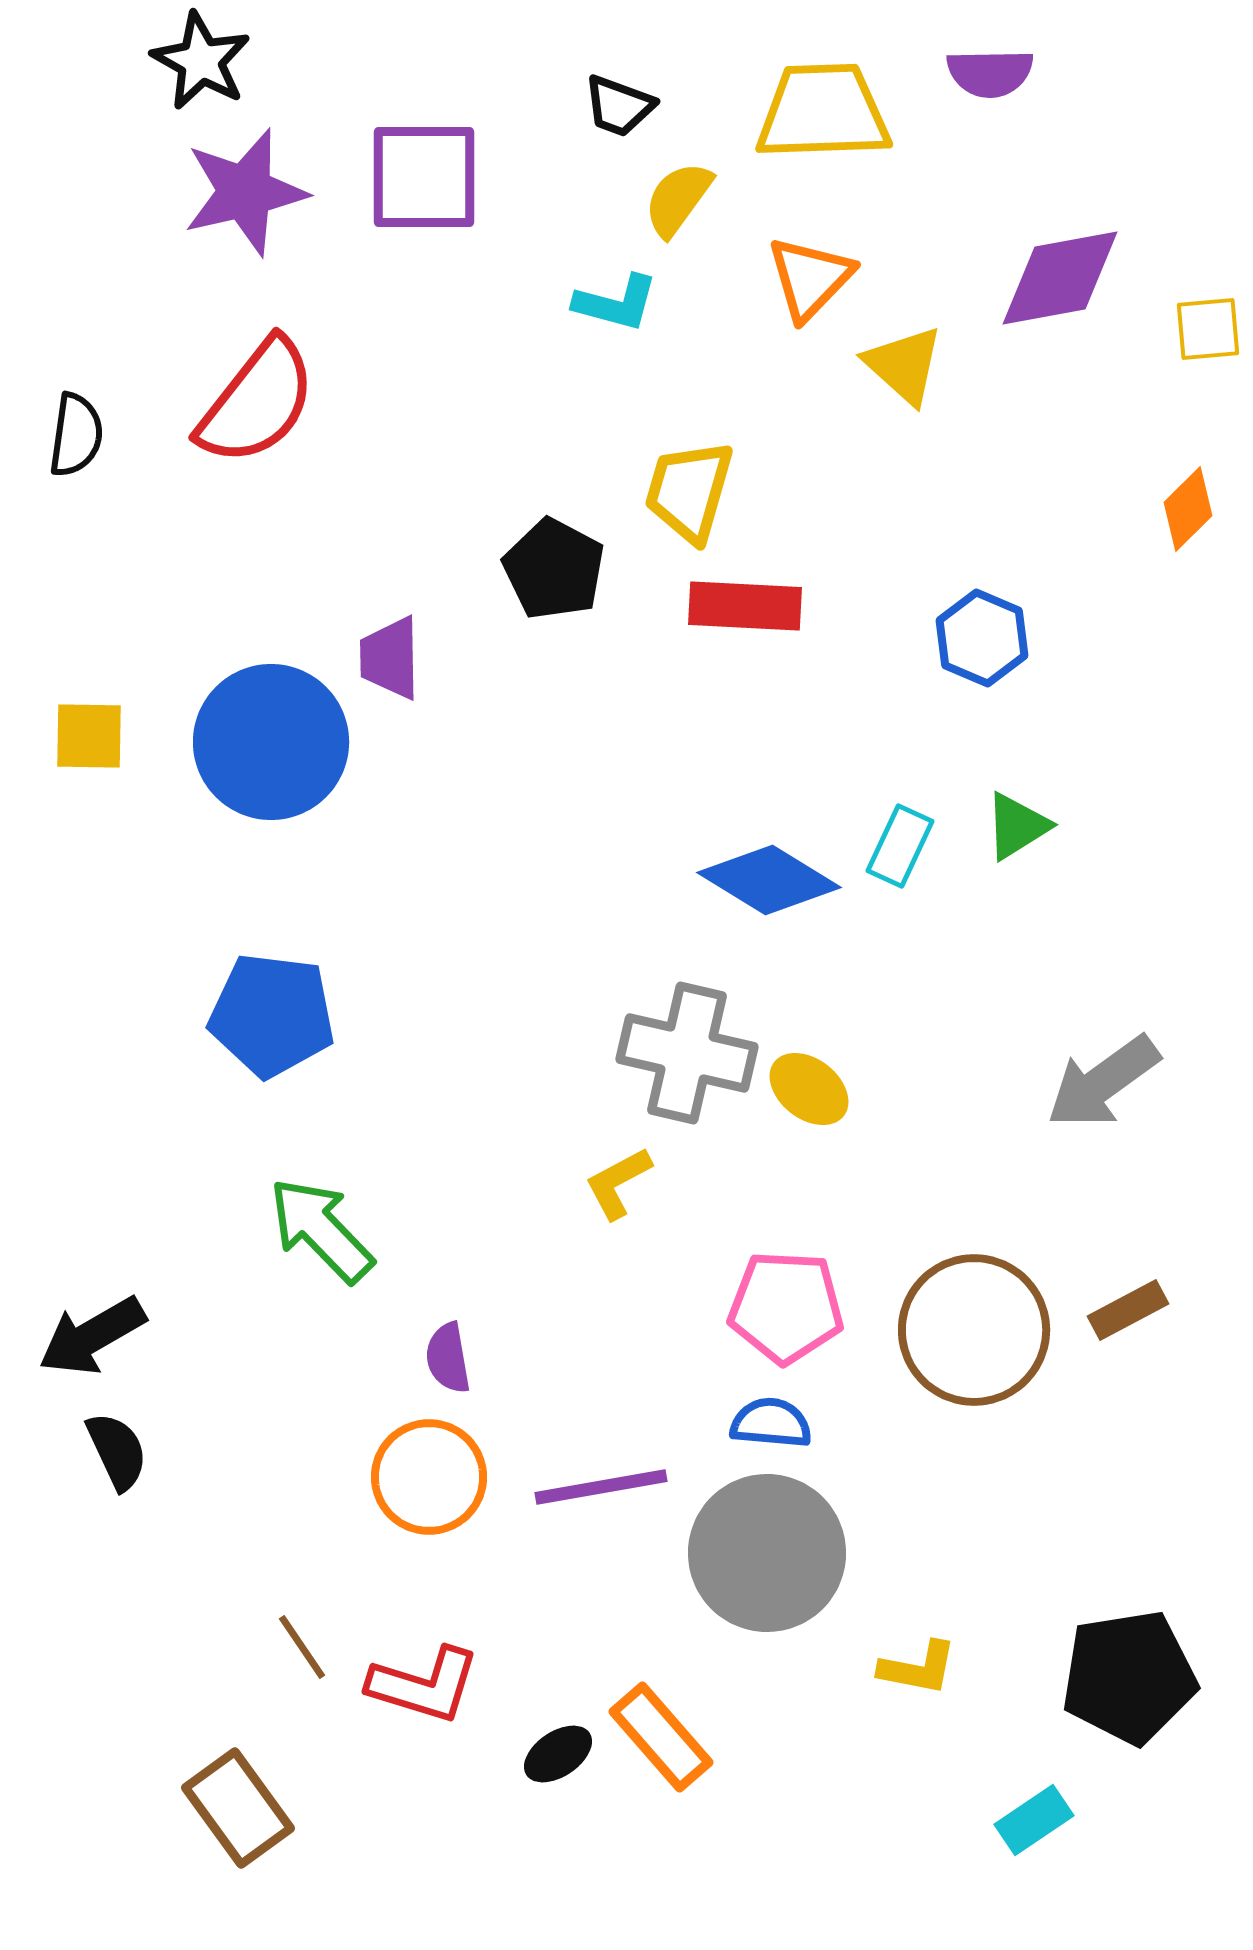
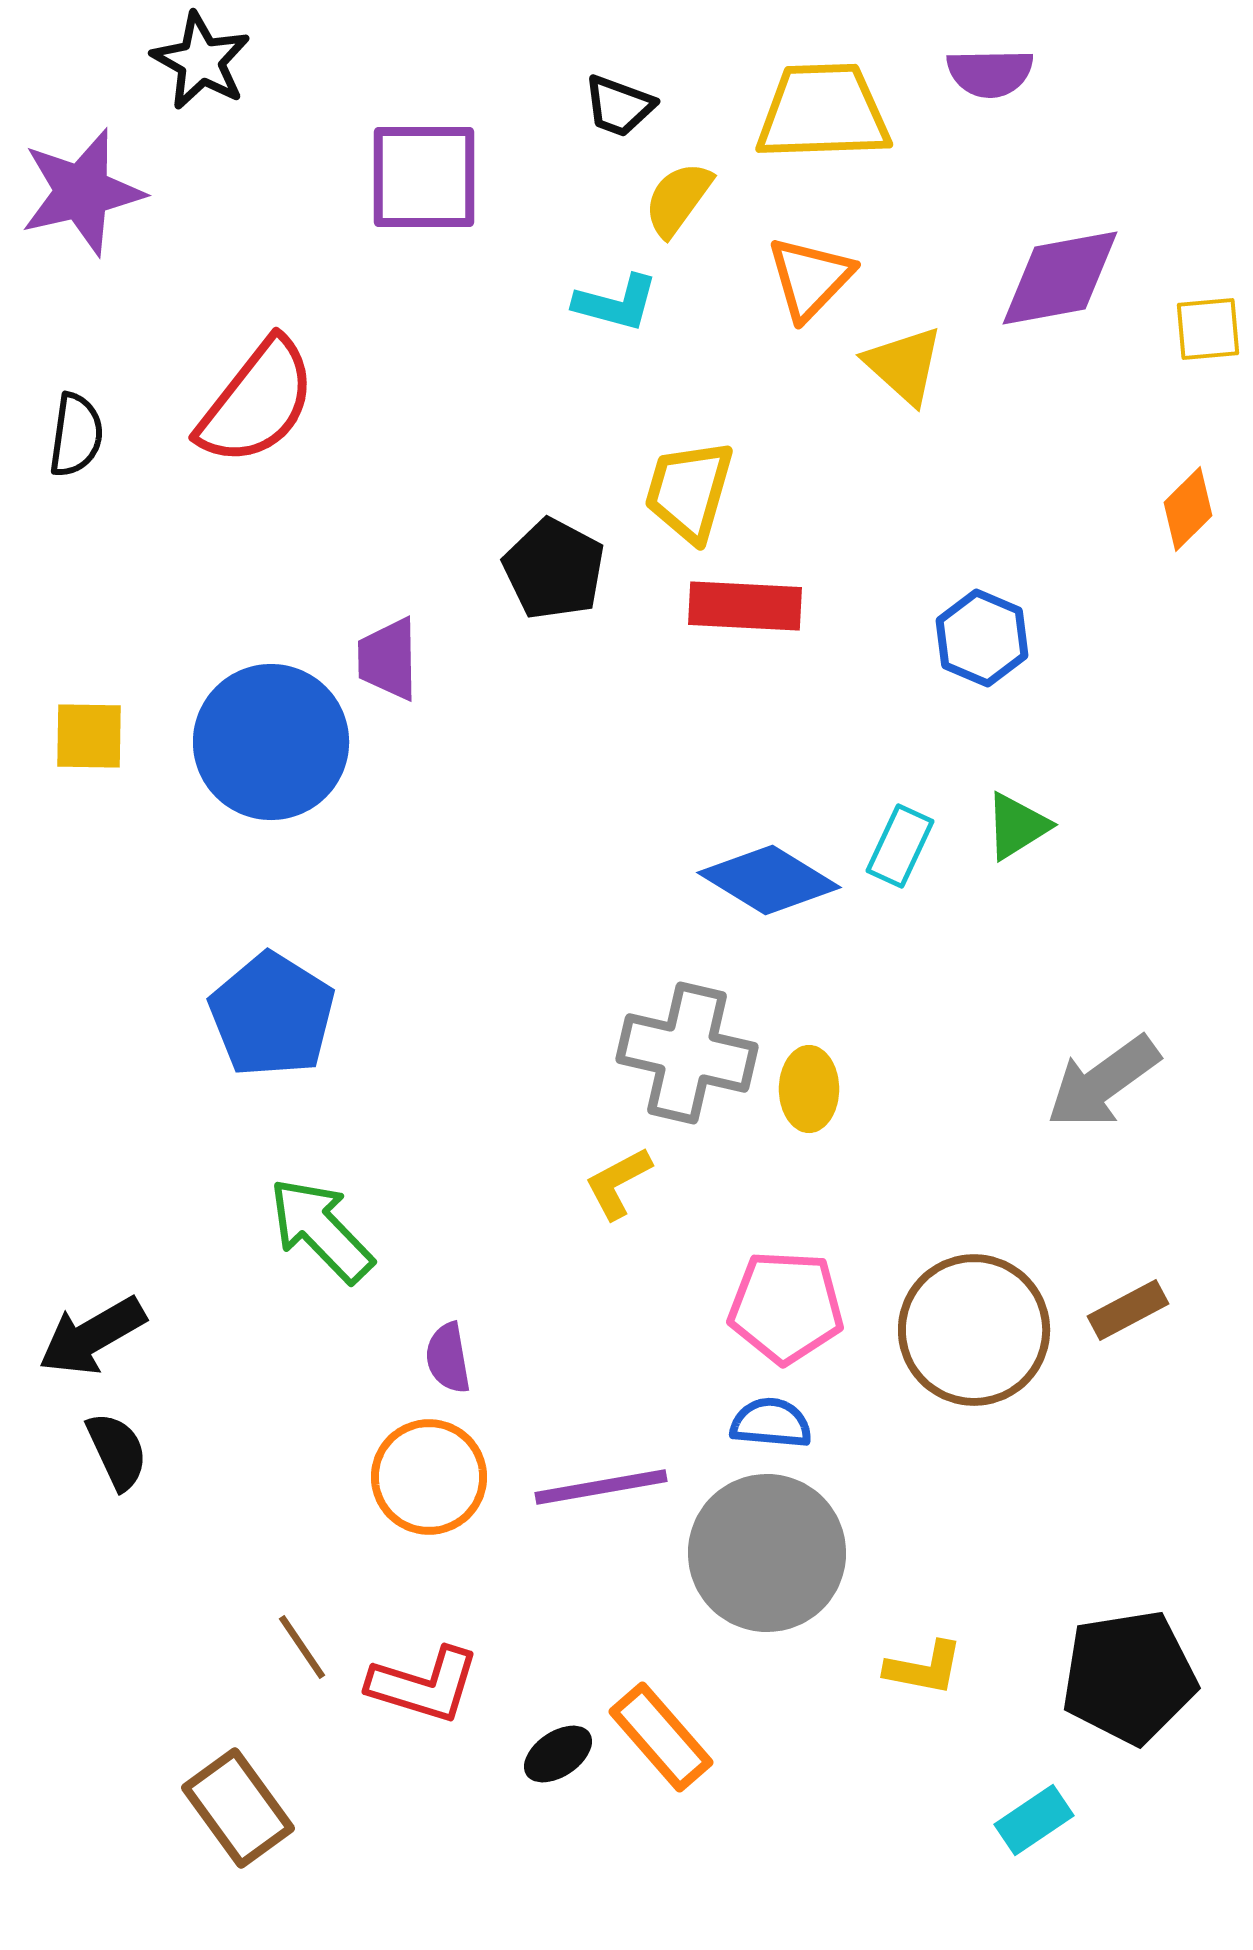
purple star at (245, 192): moved 163 px left
purple trapezoid at (390, 658): moved 2 px left, 1 px down
blue pentagon at (272, 1015): rotated 25 degrees clockwise
yellow ellipse at (809, 1089): rotated 52 degrees clockwise
yellow L-shape at (918, 1668): moved 6 px right
